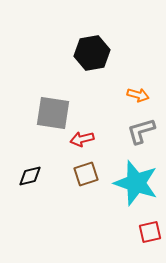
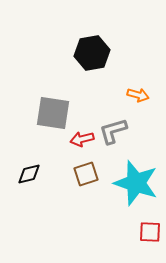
gray L-shape: moved 28 px left
black diamond: moved 1 px left, 2 px up
red square: rotated 15 degrees clockwise
